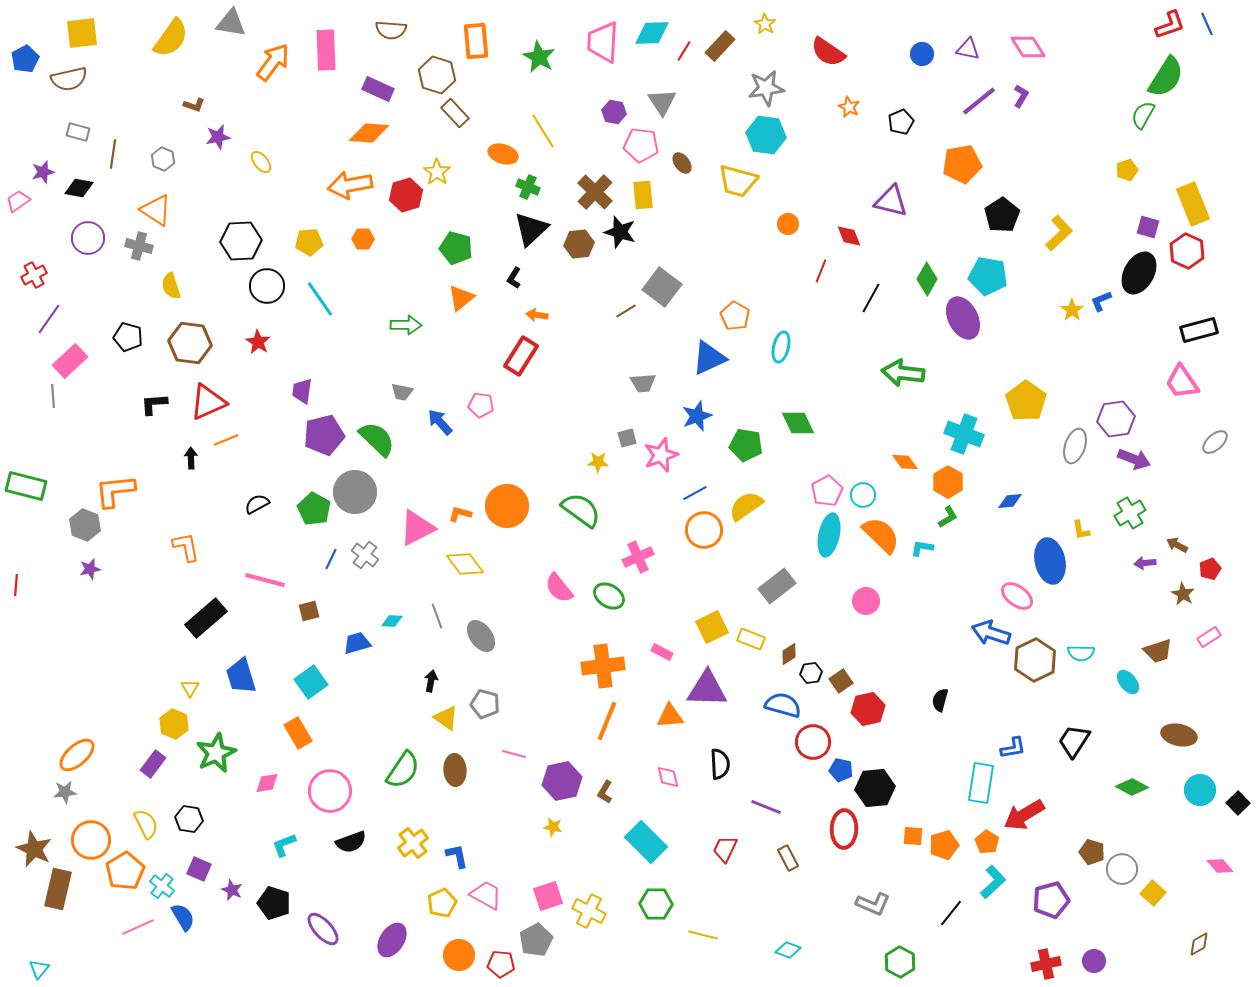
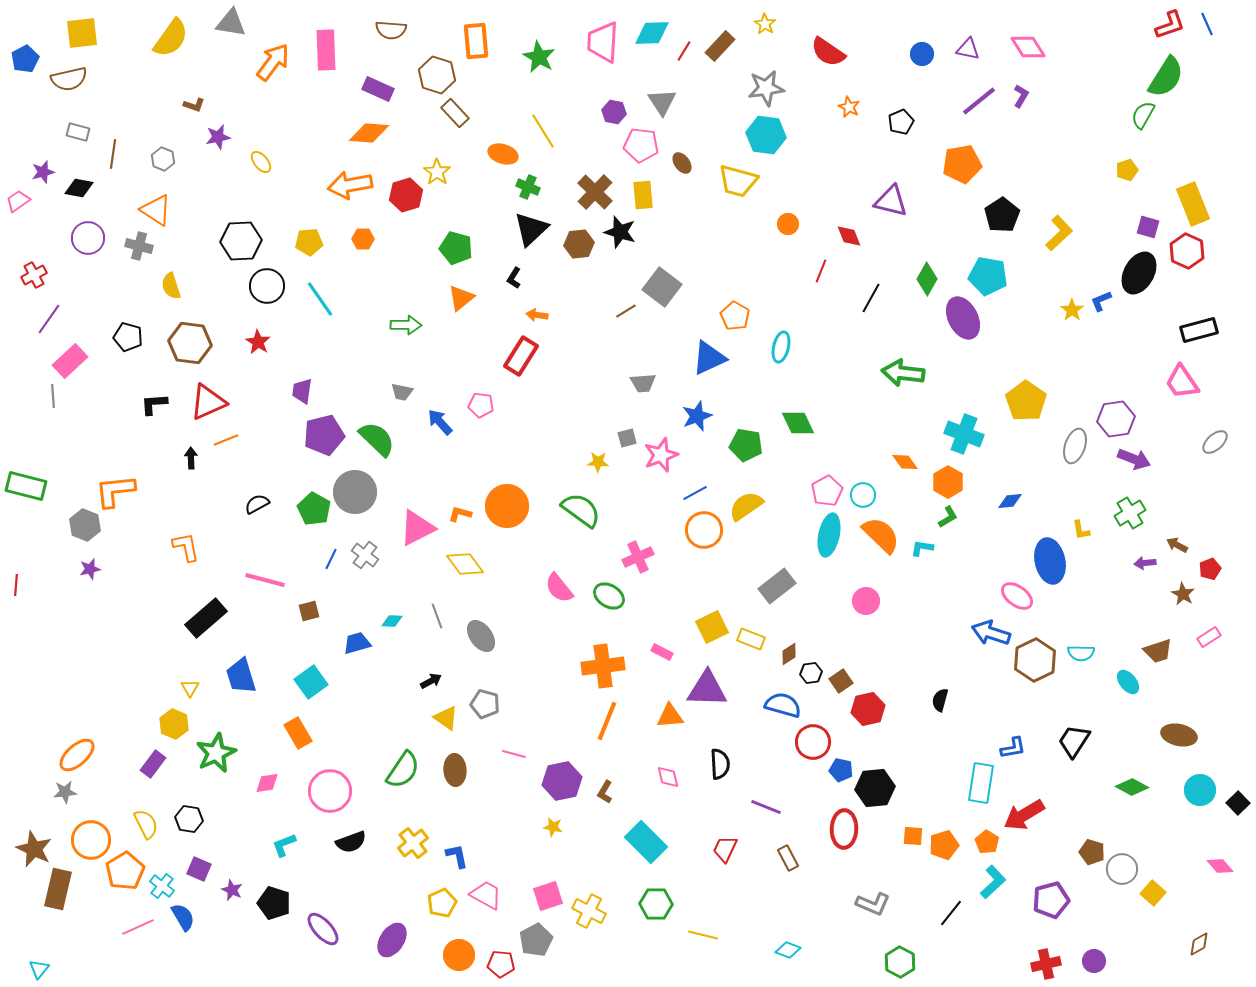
black arrow at (431, 681): rotated 50 degrees clockwise
